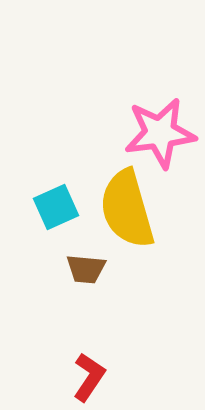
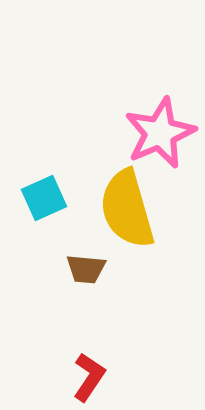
pink star: rotated 16 degrees counterclockwise
cyan square: moved 12 px left, 9 px up
